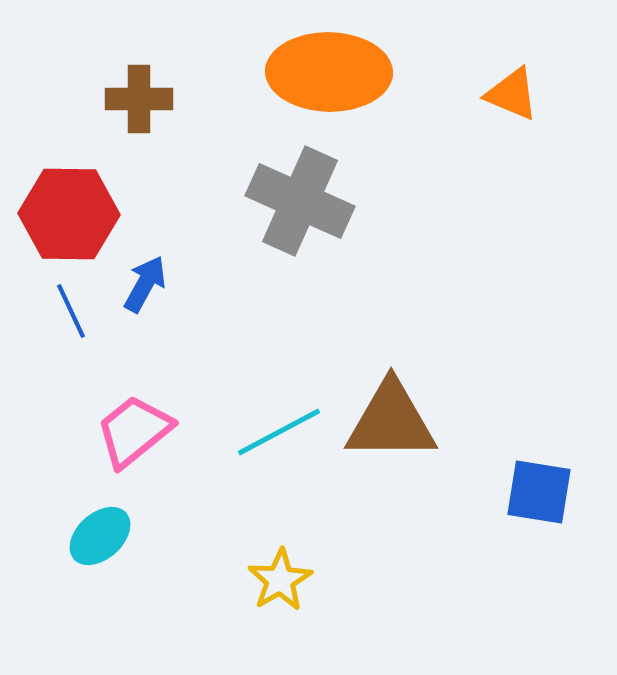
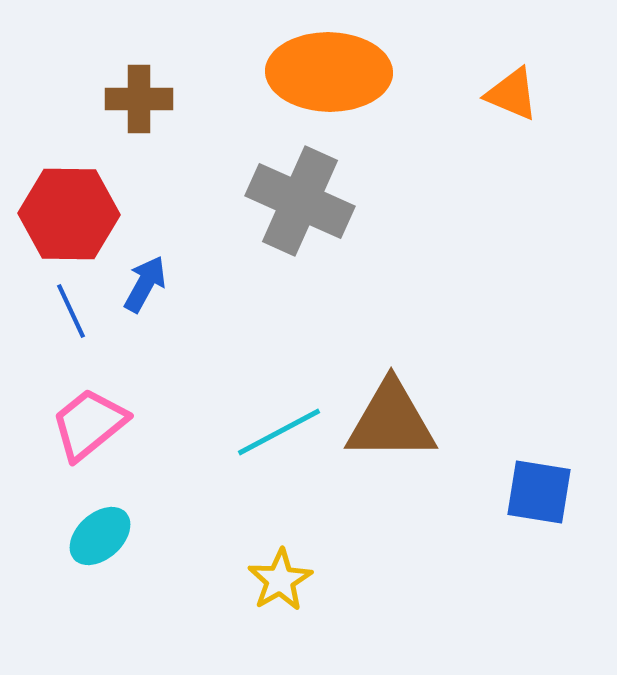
pink trapezoid: moved 45 px left, 7 px up
